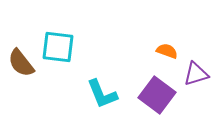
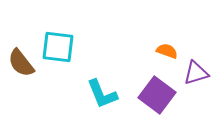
purple triangle: moved 1 px up
